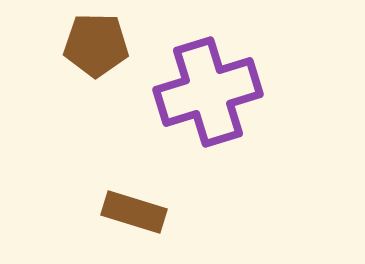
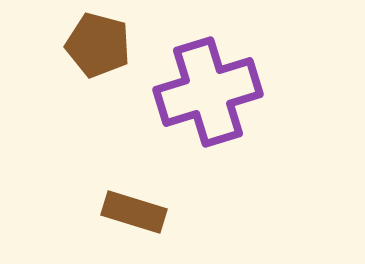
brown pentagon: moved 2 px right; rotated 14 degrees clockwise
